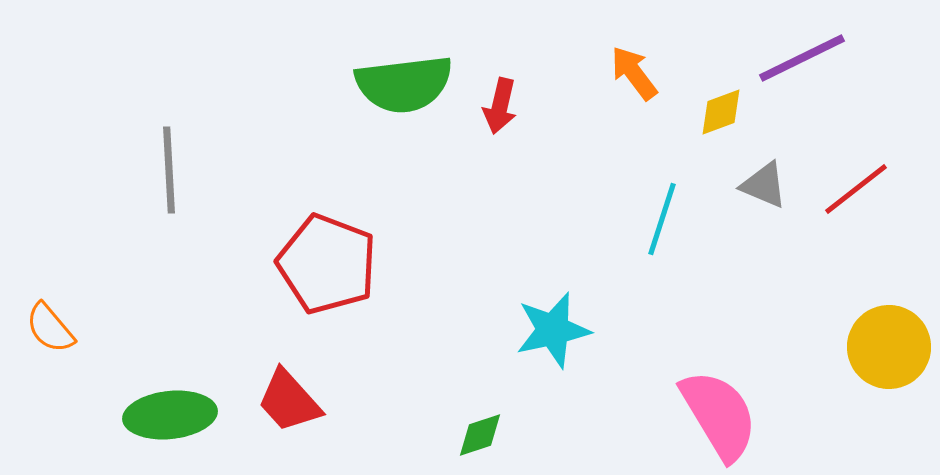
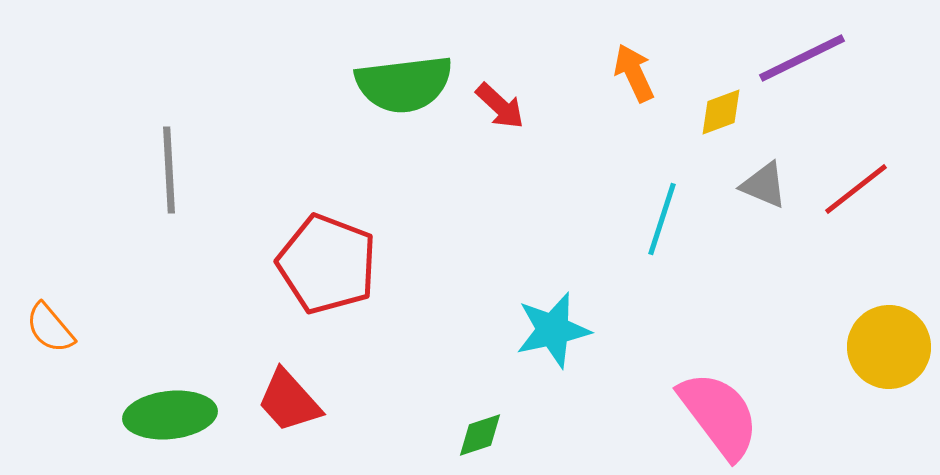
orange arrow: rotated 12 degrees clockwise
red arrow: rotated 60 degrees counterclockwise
pink semicircle: rotated 6 degrees counterclockwise
